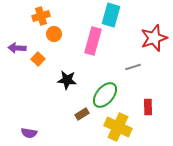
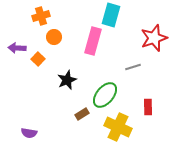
orange circle: moved 3 px down
black star: rotated 30 degrees counterclockwise
